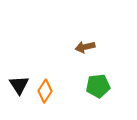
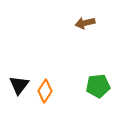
brown arrow: moved 24 px up
black triangle: rotated 10 degrees clockwise
